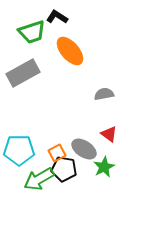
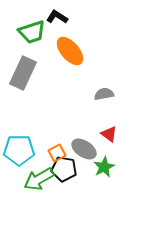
gray rectangle: rotated 36 degrees counterclockwise
